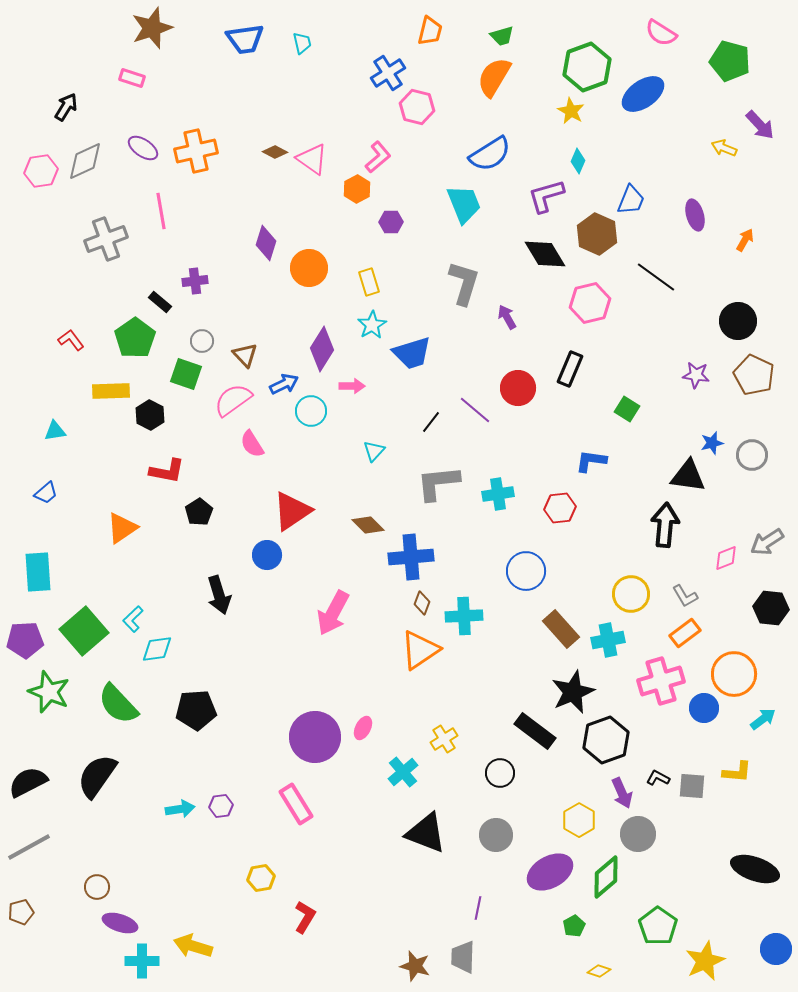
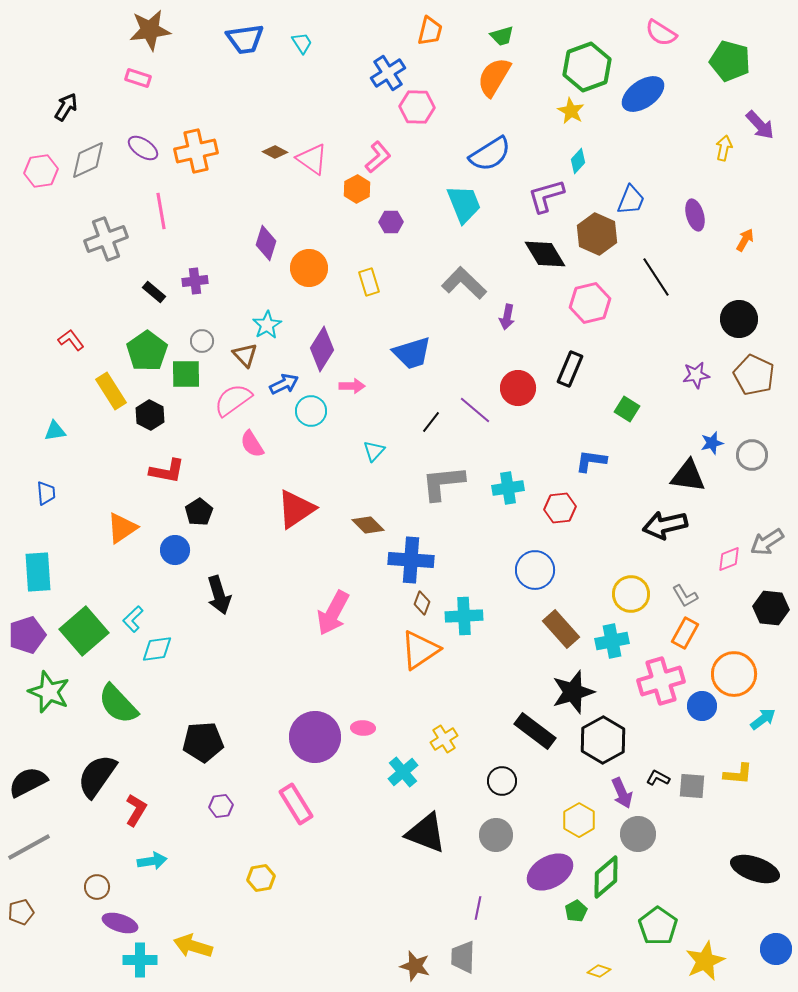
brown star at (152, 28): moved 2 px left, 2 px down; rotated 12 degrees clockwise
cyan trapezoid at (302, 43): rotated 20 degrees counterclockwise
pink rectangle at (132, 78): moved 6 px right
pink hexagon at (417, 107): rotated 12 degrees counterclockwise
yellow arrow at (724, 148): rotated 80 degrees clockwise
gray diamond at (85, 161): moved 3 px right, 1 px up
cyan diamond at (578, 161): rotated 20 degrees clockwise
black line at (656, 277): rotated 21 degrees clockwise
gray L-shape at (464, 283): rotated 63 degrees counterclockwise
black rectangle at (160, 302): moved 6 px left, 10 px up
purple arrow at (507, 317): rotated 140 degrees counterclockwise
black circle at (738, 321): moved 1 px right, 2 px up
cyan star at (372, 325): moved 105 px left
green pentagon at (135, 338): moved 12 px right, 13 px down
green square at (186, 374): rotated 20 degrees counterclockwise
purple star at (696, 375): rotated 16 degrees counterclockwise
yellow rectangle at (111, 391): rotated 60 degrees clockwise
gray L-shape at (438, 483): moved 5 px right
blue trapezoid at (46, 493): rotated 55 degrees counterclockwise
cyan cross at (498, 494): moved 10 px right, 6 px up
red triangle at (292, 511): moved 4 px right, 2 px up
black arrow at (665, 525): rotated 108 degrees counterclockwise
blue circle at (267, 555): moved 92 px left, 5 px up
blue cross at (411, 557): moved 3 px down; rotated 9 degrees clockwise
pink diamond at (726, 558): moved 3 px right, 1 px down
blue circle at (526, 571): moved 9 px right, 1 px up
orange rectangle at (685, 633): rotated 24 degrees counterclockwise
purple pentagon at (25, 640): moved 2 px right, 5 px up; rotated 15 degrees counterclockwise
cyan cross at (608, 640): moved 4 px right, 1 px down
black star at (573, 692): rotated 6 degrees clockwise
blue circle at (704, 708): moved 2 px left, 2 px up
black pentagon at (196, 710): moved 7 px right, 32 px down
pink ellipse at (363, 728): rotated 65 degrees clockwise
black hexagon at (606, 740): moved 3 px left; rotated 9 degrees counterclockwise
yellow L-shape at (737, 772): moved 1 px right, 2 px down
black circle at (500, 773): moved 2 px right, 8 px down
cyan arrow at (180, 809): moved 28 px left, 52 px down
red L-shape at (305, 917): moved 169 px left, 107 px up
green pentagon at (574, 926): moved 2 px right, 15 px up
cyan cross at (142, 961): moved 2 px left, 1 px up
